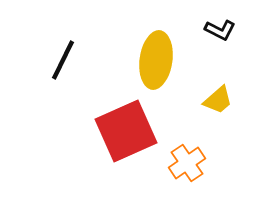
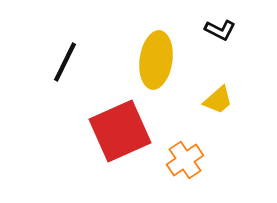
black line: moved 2 px right, 2 px down
red square: moved 6 px left
orange cross: moved 2 px left, 3 px up
